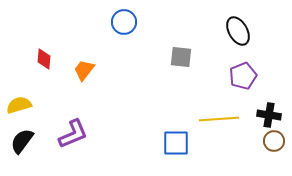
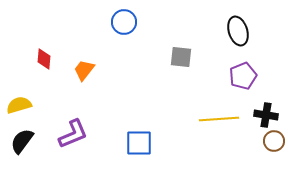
black ellipse: rotated 12 degrees clockwise
black cross: moved 3 px left
blue square: moved 37 px left
